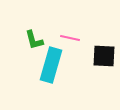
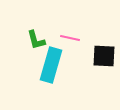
green L-shape: moved 2 px right
